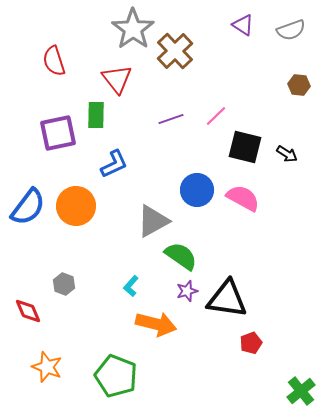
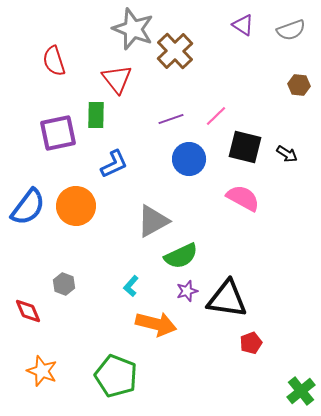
gray star: rotated 15 degrees counterclockwise
blue circle: moved 8 px left, 31 px up
green semicircle: rotated 120 degrees clockwise
orange star: moved 5 px left, 4 px down
